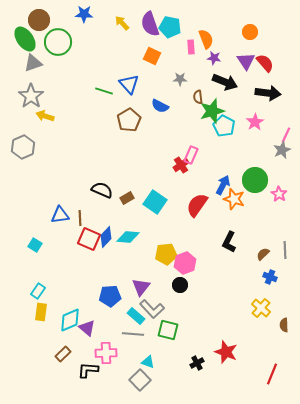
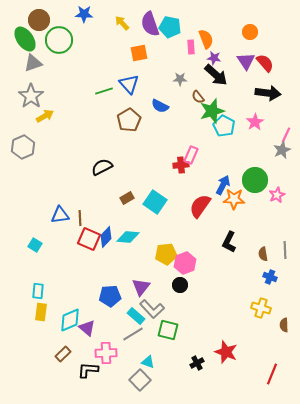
green circle at (58, 42): moved 1 px right, 2 px up
orange square at (152, 56): moved 13 px left, 3 px up; rotated 36 degrees counterclockwise
black arrow at (225, 82): moved 9 px left, 7 px up; rotated 20 degrees clockwise
green line at (104, 91): rotated 36 degrees counterclockwise
brown semicircle at (198, 97): rotated 32 degrees counterclockwise
yellow arrow at (45, 116): rotated 132 degrees clockwise
red cross at (181, 165): rotated 28 degrees clockwise
black semicircle at (102, 190): moved 23 px up; rotated 50 degrees counterclockwise
pink star at (279, 194): moved 2 px left, 1 px down; rotated 14 degrees clockwise
orange star at (234, 199): rotated 15 degrees counterclockwise
red semicircle at (197, 205): moved 3 px right, 1 px down
brown semicircle at (263, 254): rotated 56 degrees counterclockwise
cyan rectangle at (38, 291): rotated 28 degrees counterclockwise
yellow cross at (261, 308): rotated 24 degrees counterclockwise
gray line at (133, 334): rotated 35 degrees counterclockwise
